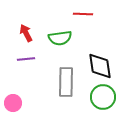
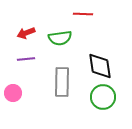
red arrow: rotated 84 degrees counterclockwise
gray rectangle: moved 4 px left
pink circle: moved 10 px up
